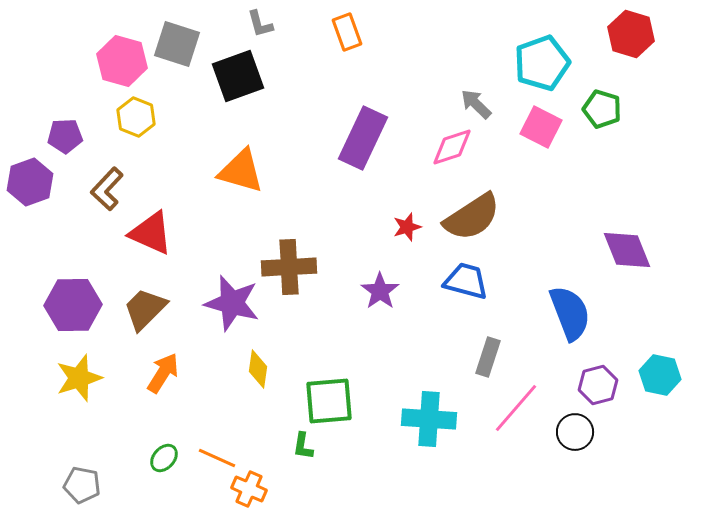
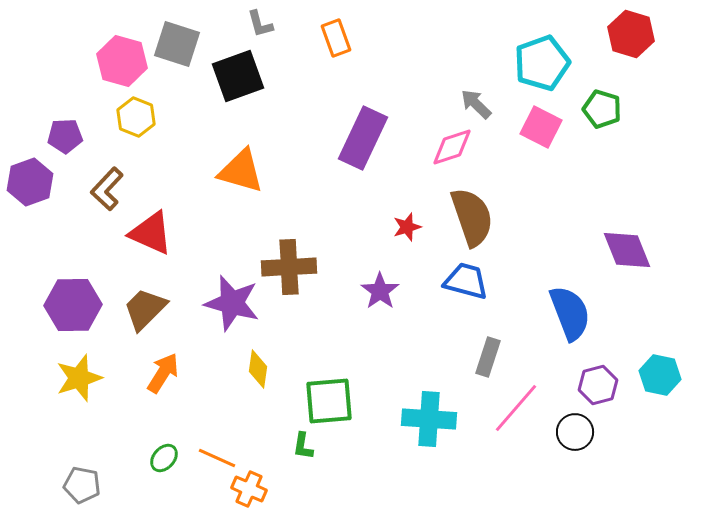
orange rectangle at (347, 32): moved 11 px left, 6 px down
brown semicircle at (472, 217): rotated 76 degrees counterclockwise
